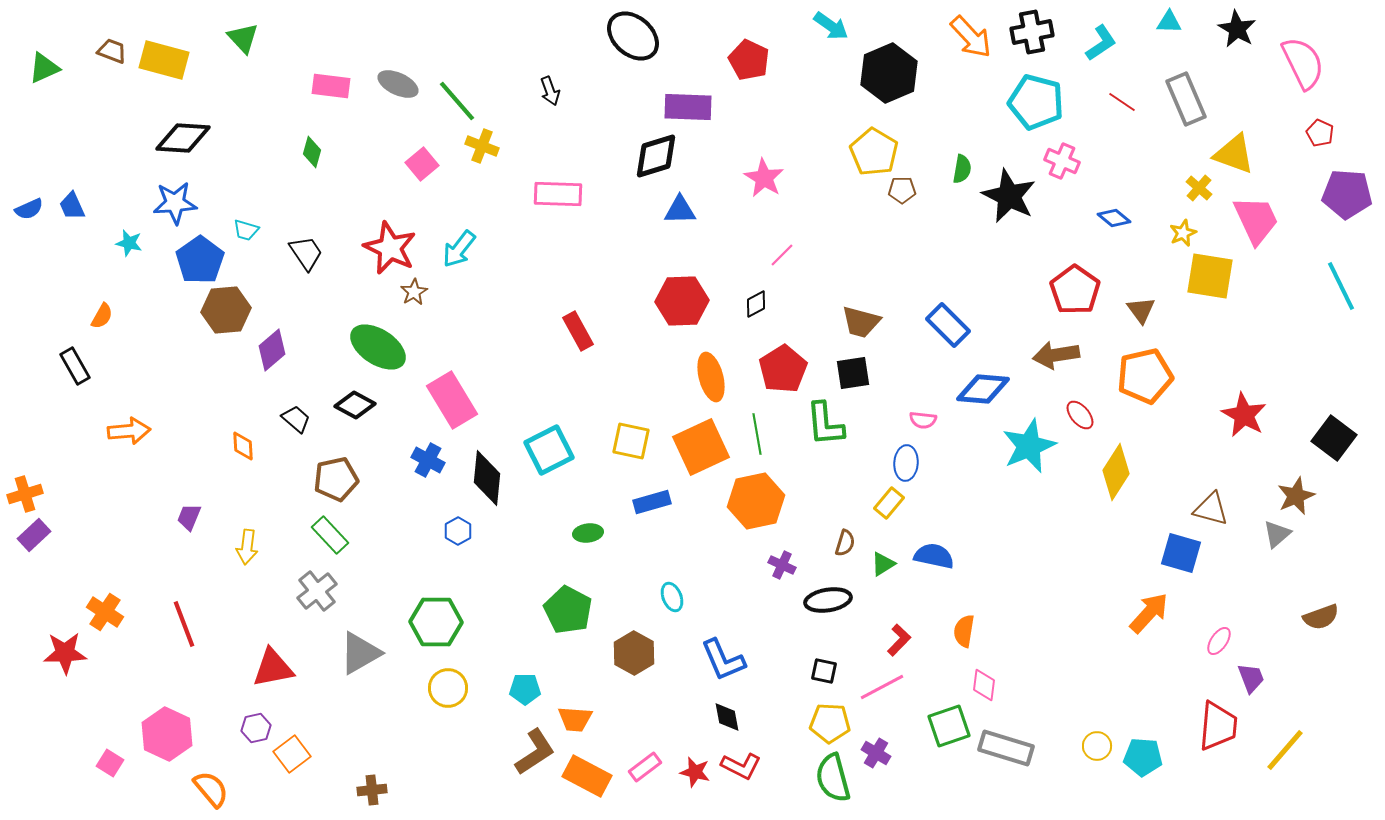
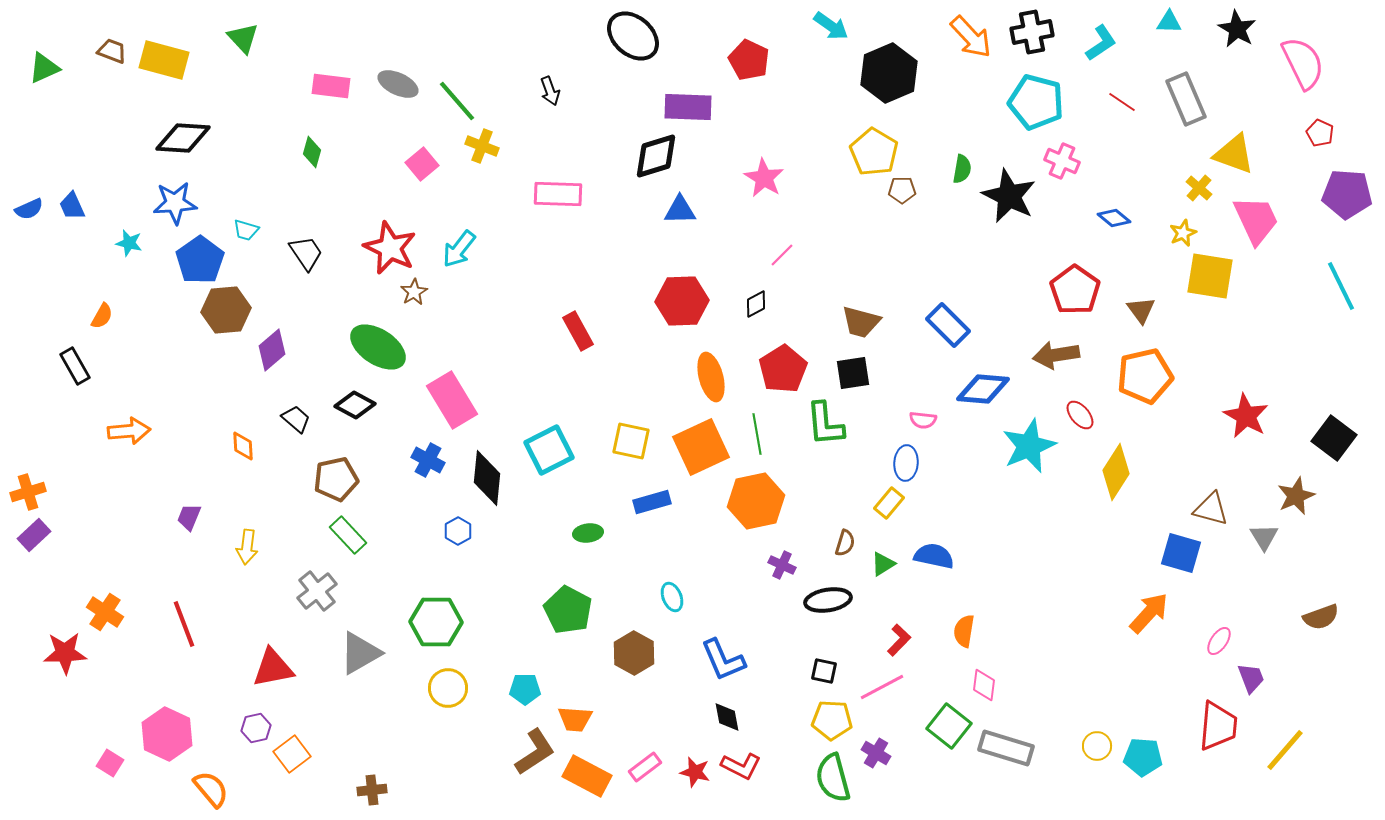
red star at (1244, 415): moved 2 px right, 1 px down
orange cross at (25, 494): moved 3 px right, 2 px up
gray triangle at (1277, 534): moved 13 px left, 3 px down; rotated 20 degrees counterclockwise
green rectangle at (330, 535): moved 18 px right
yellow pentagon at (830, 723): moved 2 px right, 3 px up
green square at (949, 726): rotated 33 degrees counterclockwise
